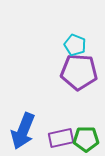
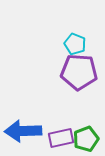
cyan pentagon: moved 1 px up
blue arrow: rotated 66 degrees clockwise
green pentagon: rotated 20 degrees counterclockwise
